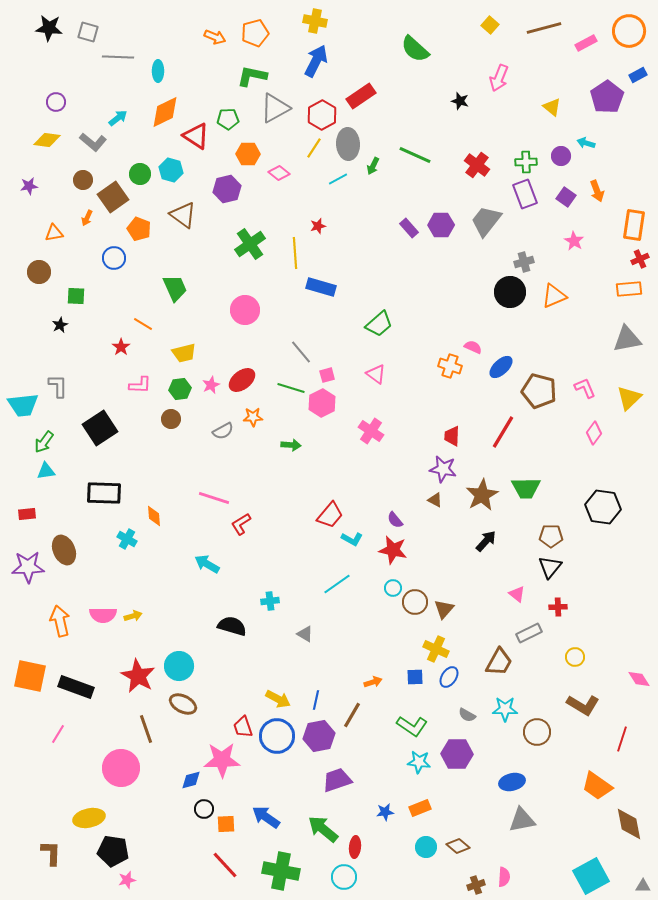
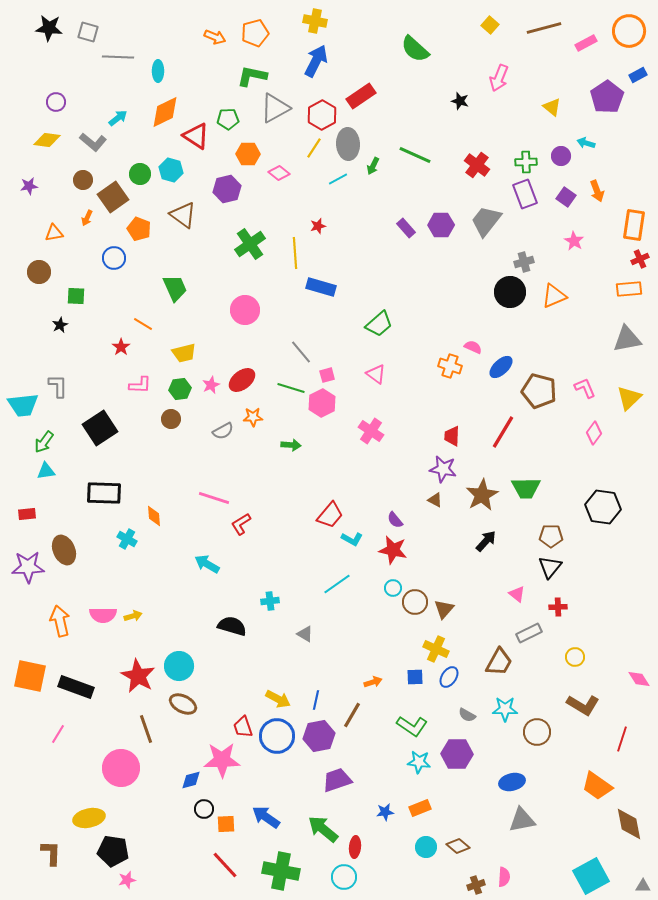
purple rectangle at (409, 228): moved 3 px left
